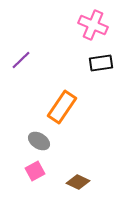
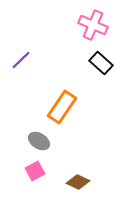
black rectangle: rotated 50 degrees clockwise
